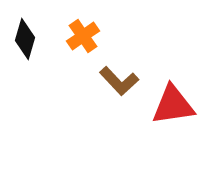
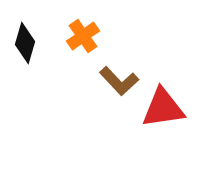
black diamond: moved 4 px down
red triangle: moved 10 px left, 3 px down
